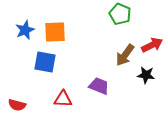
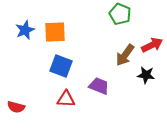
blue square: moved 16 px right, 4 px down; rotated 10 degrees clockwise
red triangle: moved 3 px right
red semicircle: moved 1 px left, 2 px down
